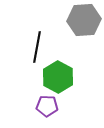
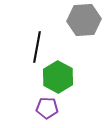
purple pentagon: moved 2 px down
